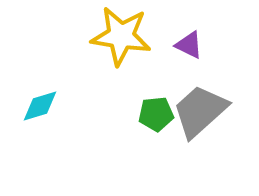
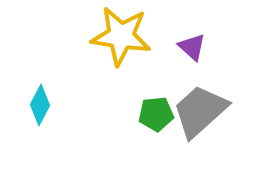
purple triangle: moved 3 px right, 2 px down; rotated 16 degrees clockwise
cyan diamond: moved 1 px up; rotated 45 degrees counterclockwise
